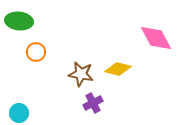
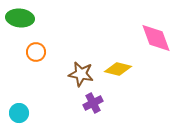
green ellipse: moved 1 px right, 3 px up
pink diamond: rotated 8 degrees clockwise
